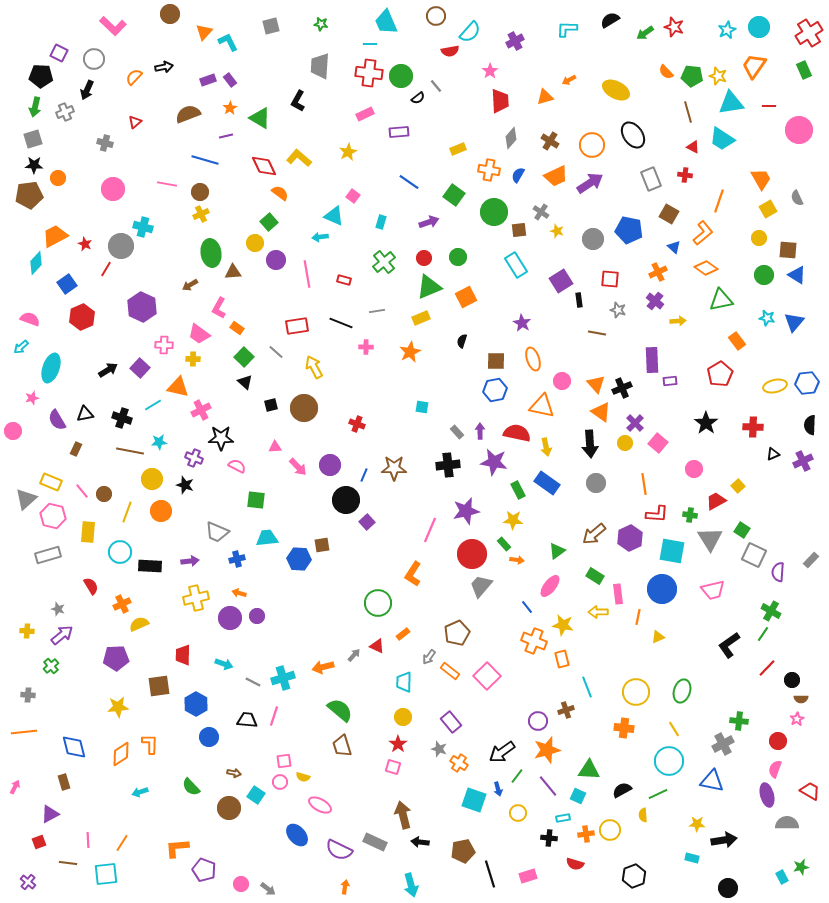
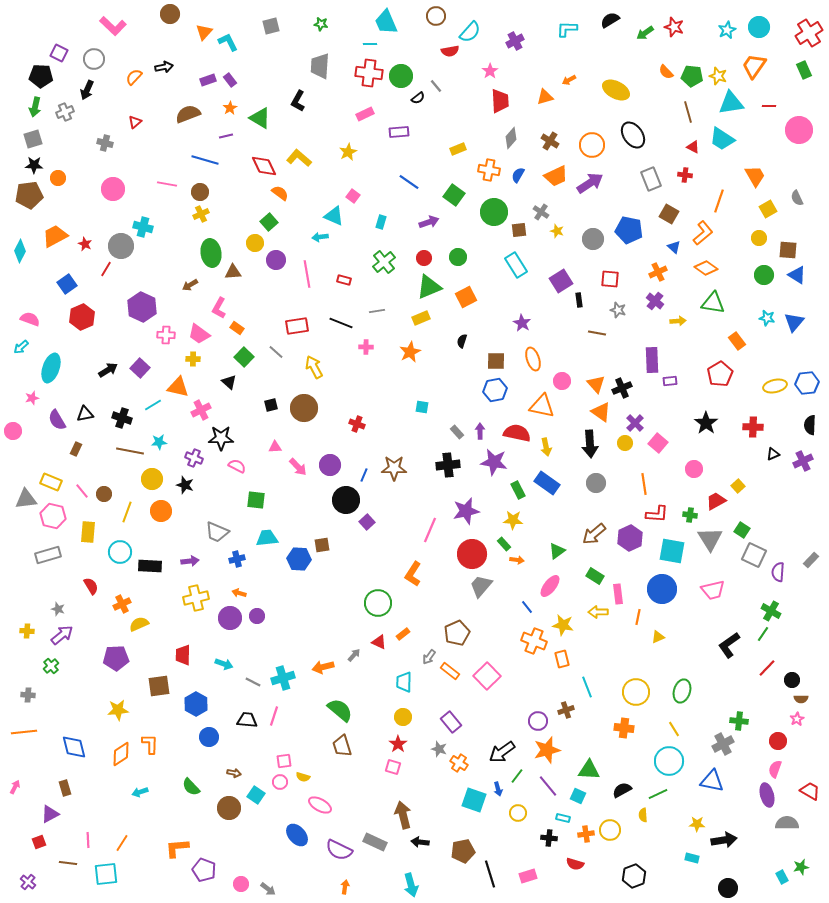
orange trapezoid at (761, 179): moved 6 px left, 3 px up
cyan diamond at (36, 263): moved 16 px left, 12 px up; rotated 15 degrees counterclockwise
green triangle at (721, 300): moved 8 px left, 3 px down; rotated 20 degrees clockwise
pink cross at (164, 345): moved 2 px right, 10 px up
black triangle at (245, 382): moved 16 px left
gray triangle at (26, 499): rotated 35 degrees clockwise
red triangle at (377, 646): moved 2 px right, 4 px up
yellow star at (118, 707): moved 3 px down
brown rectangle at (64, 782): moved 1 px right, 6 px down
cyan rectangle at (563, 818): rotated 24 degrees clockwise
